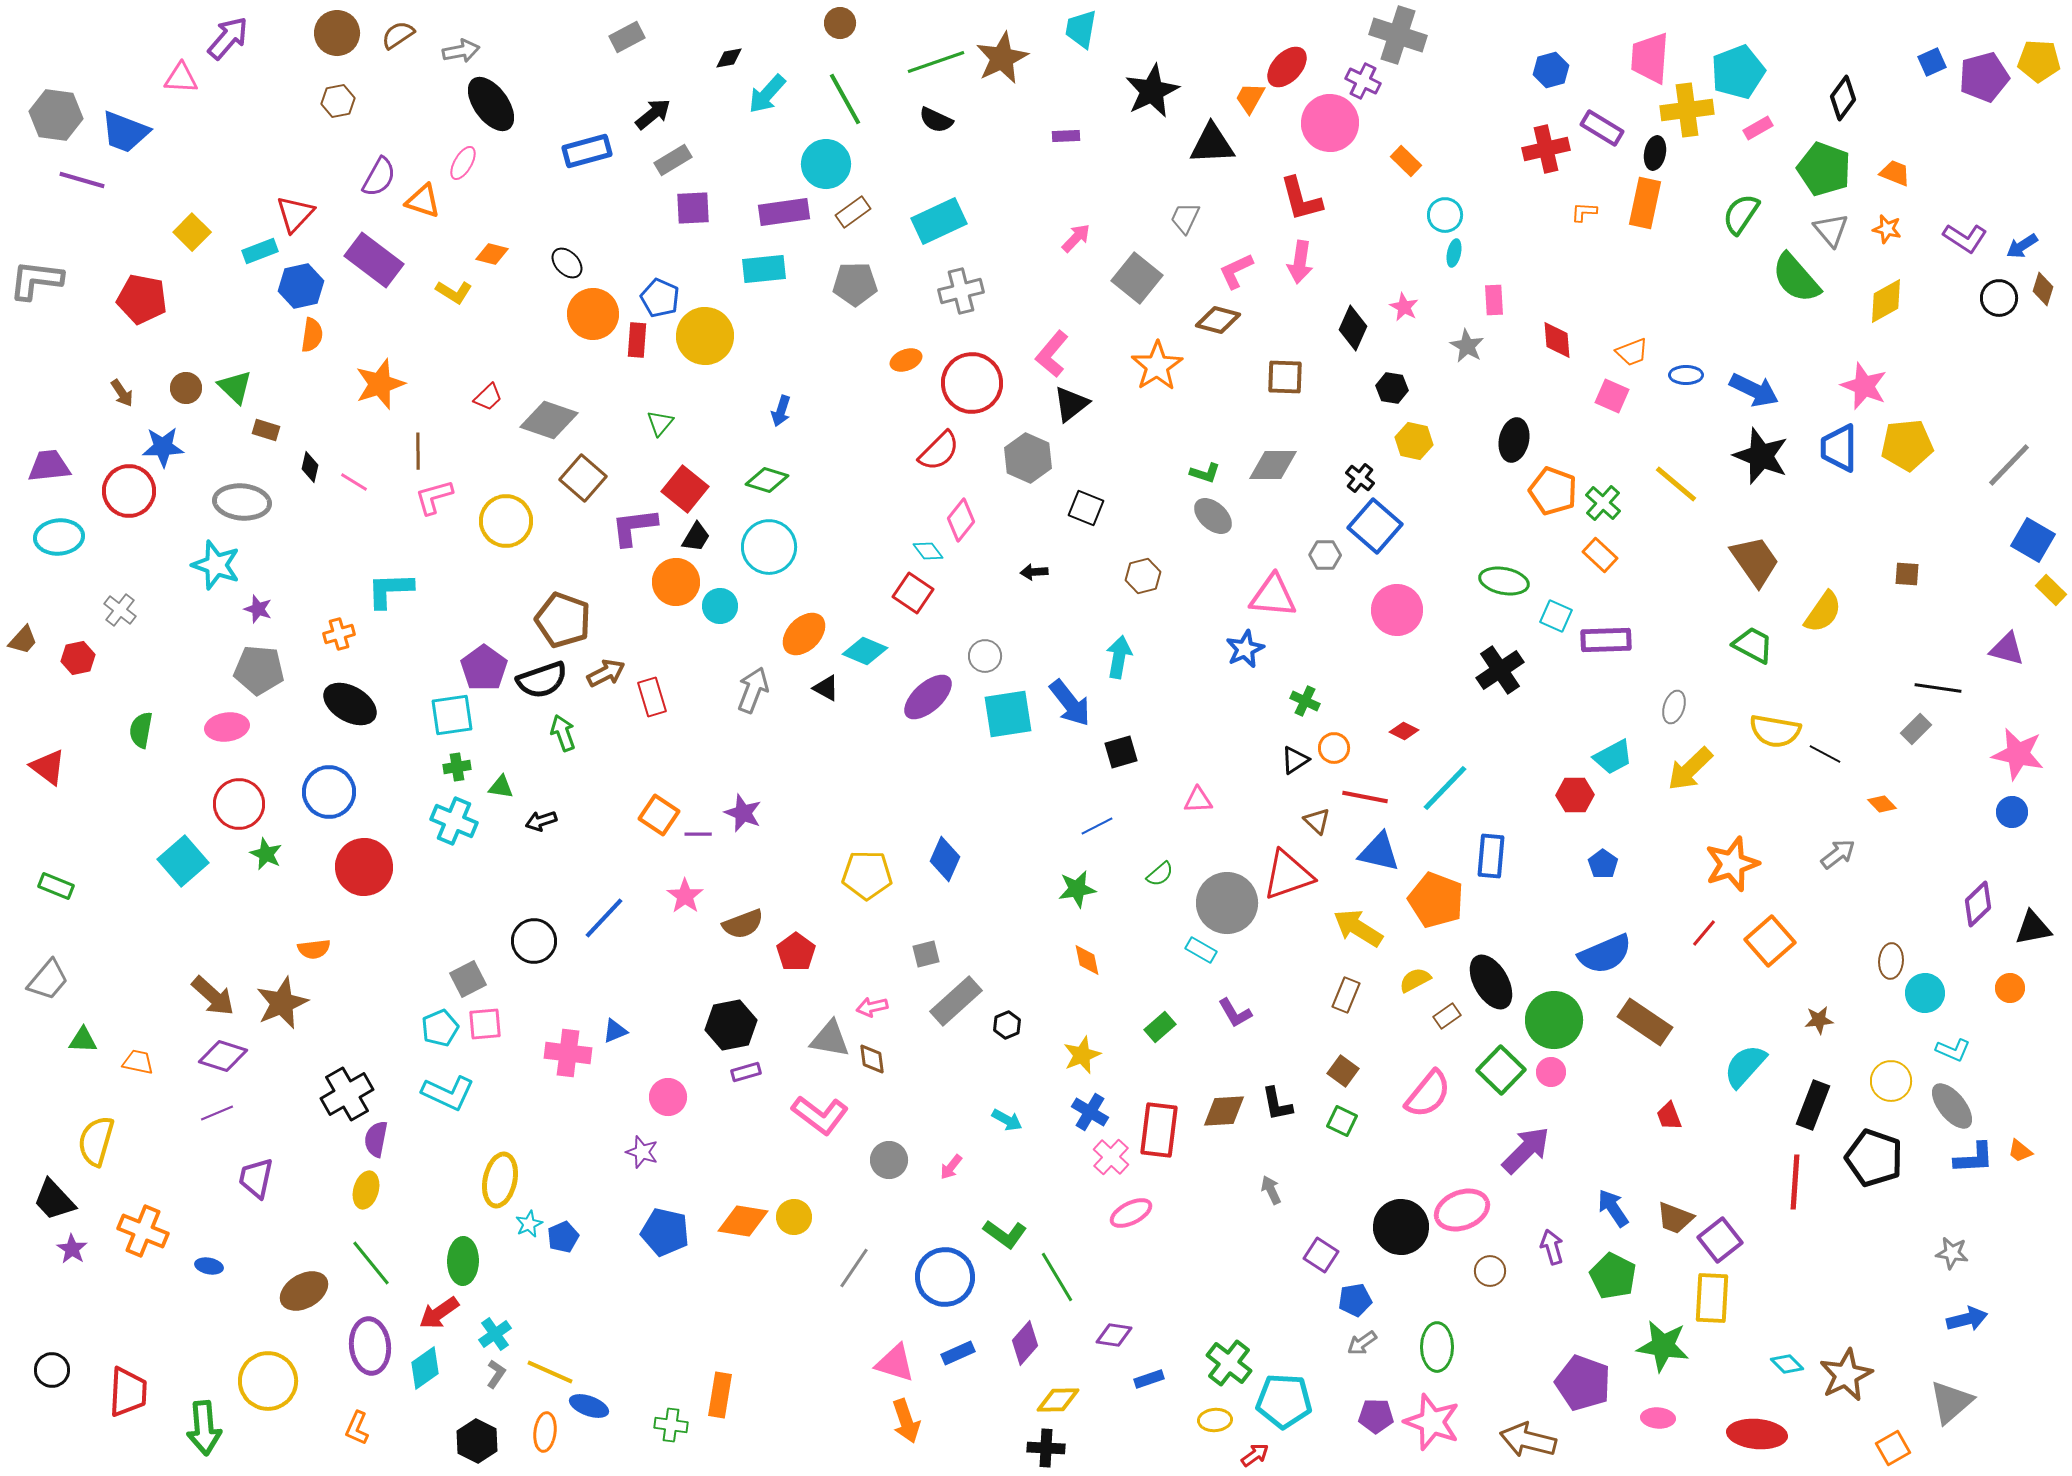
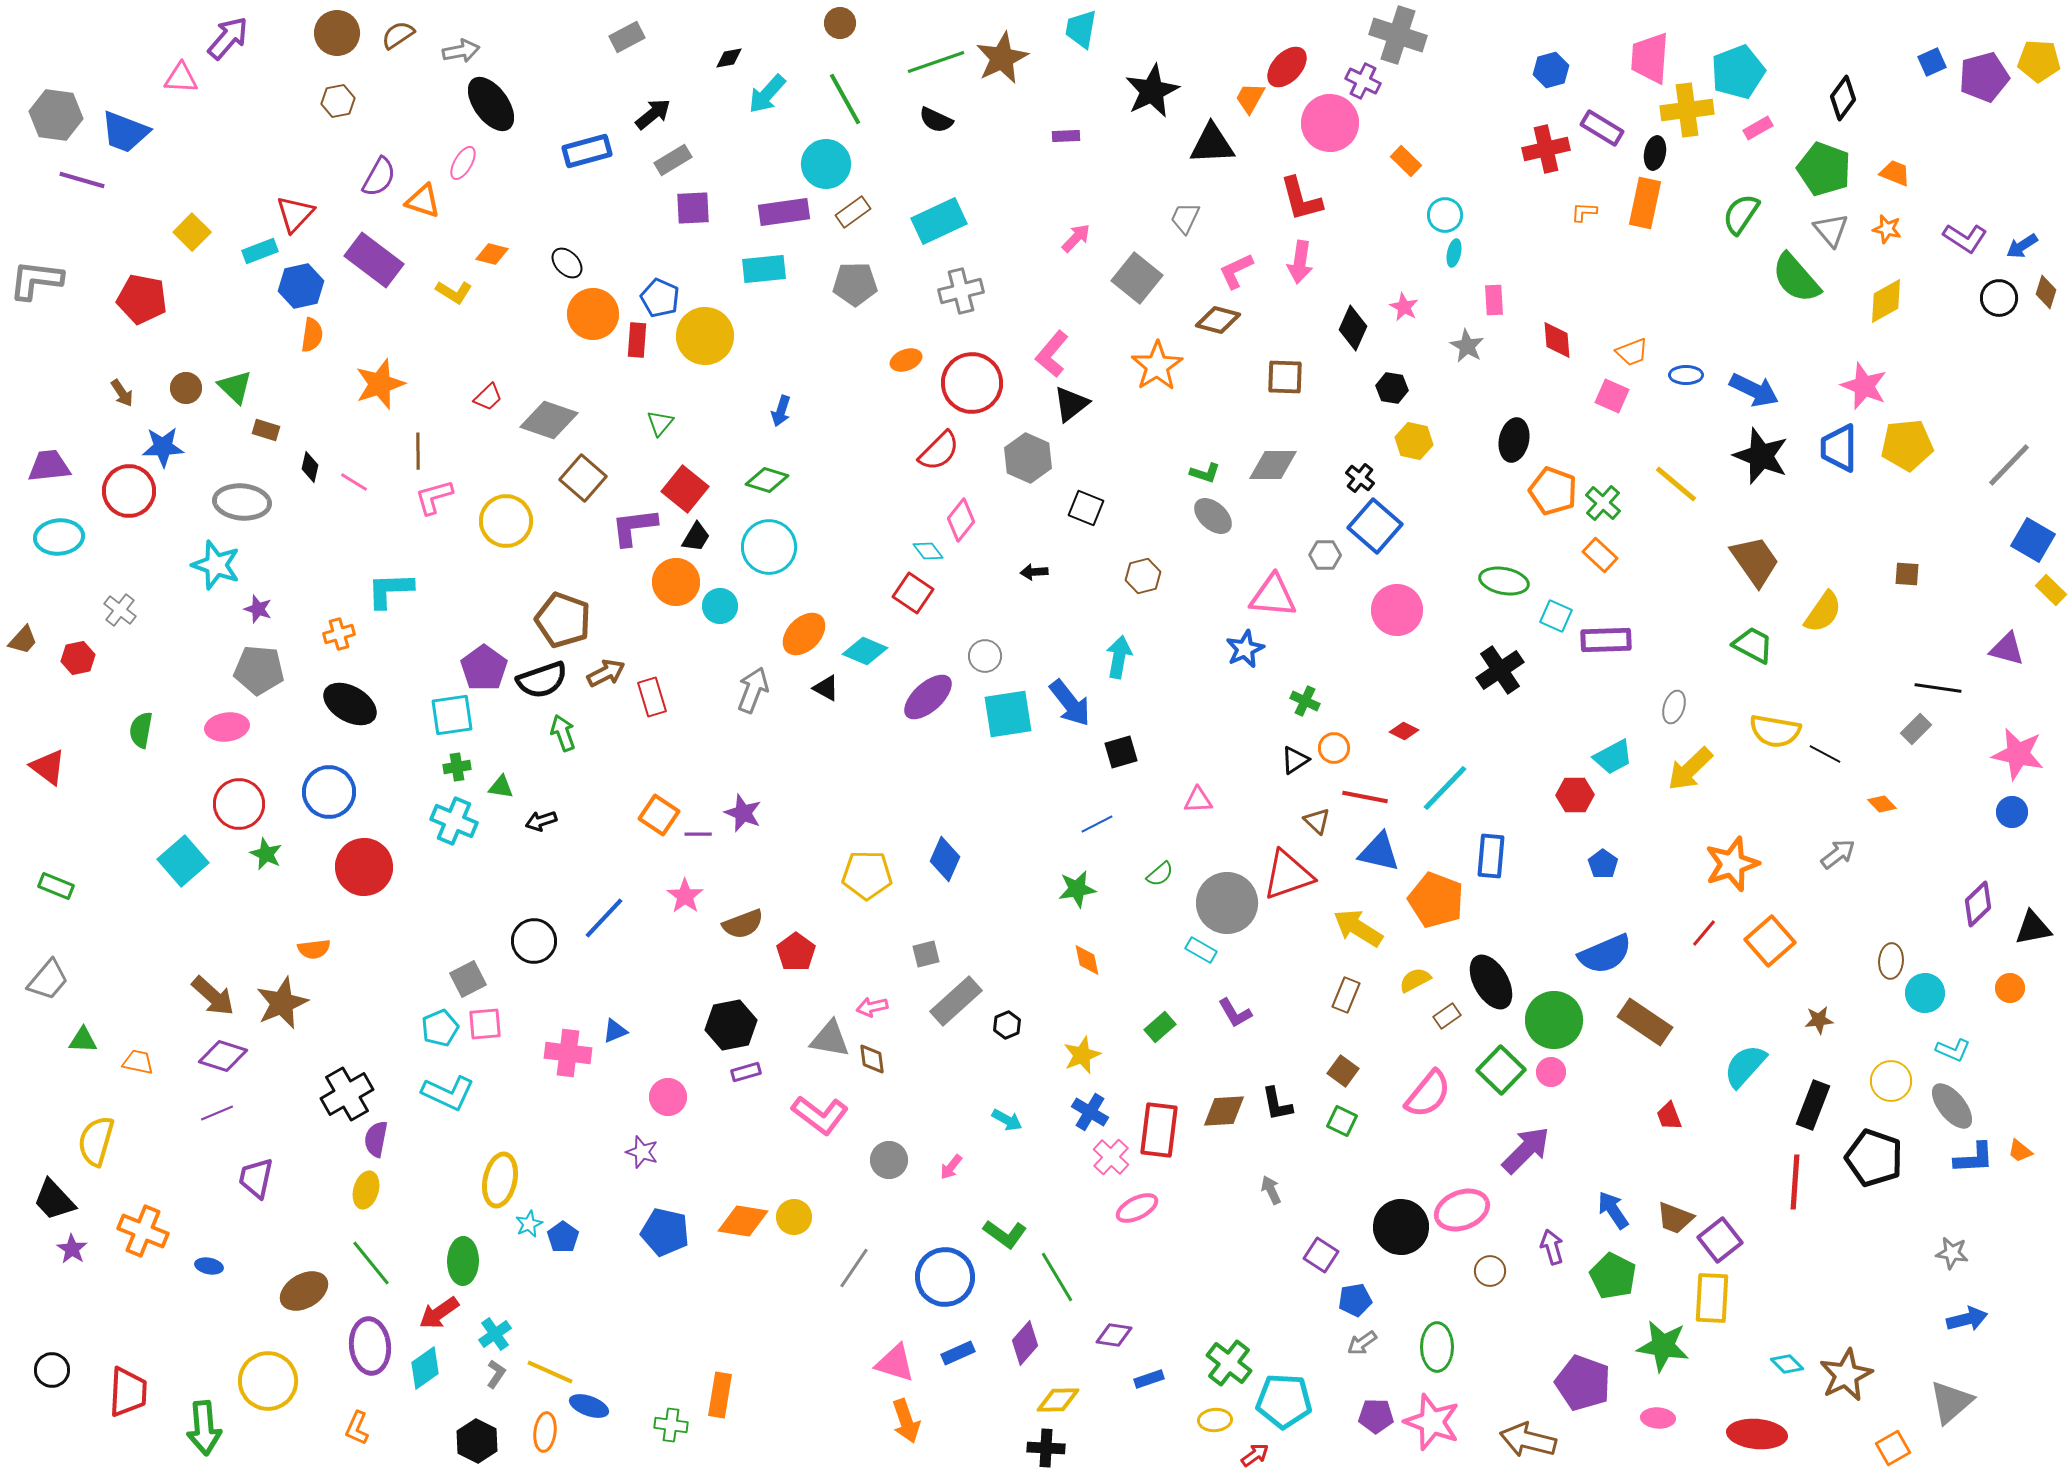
brown diamond at (2043, 289): moved 3 px right, 3 px down
blue line at (1097, 826): moved 2 px up
blue arrow at (1613, 1208): moved 2 px down
pink ellipse at (1131, 1213): moved 6 px right, 5 px up
blue pentagon at (563, 1237): rotated 12 degrees counterclockwise
